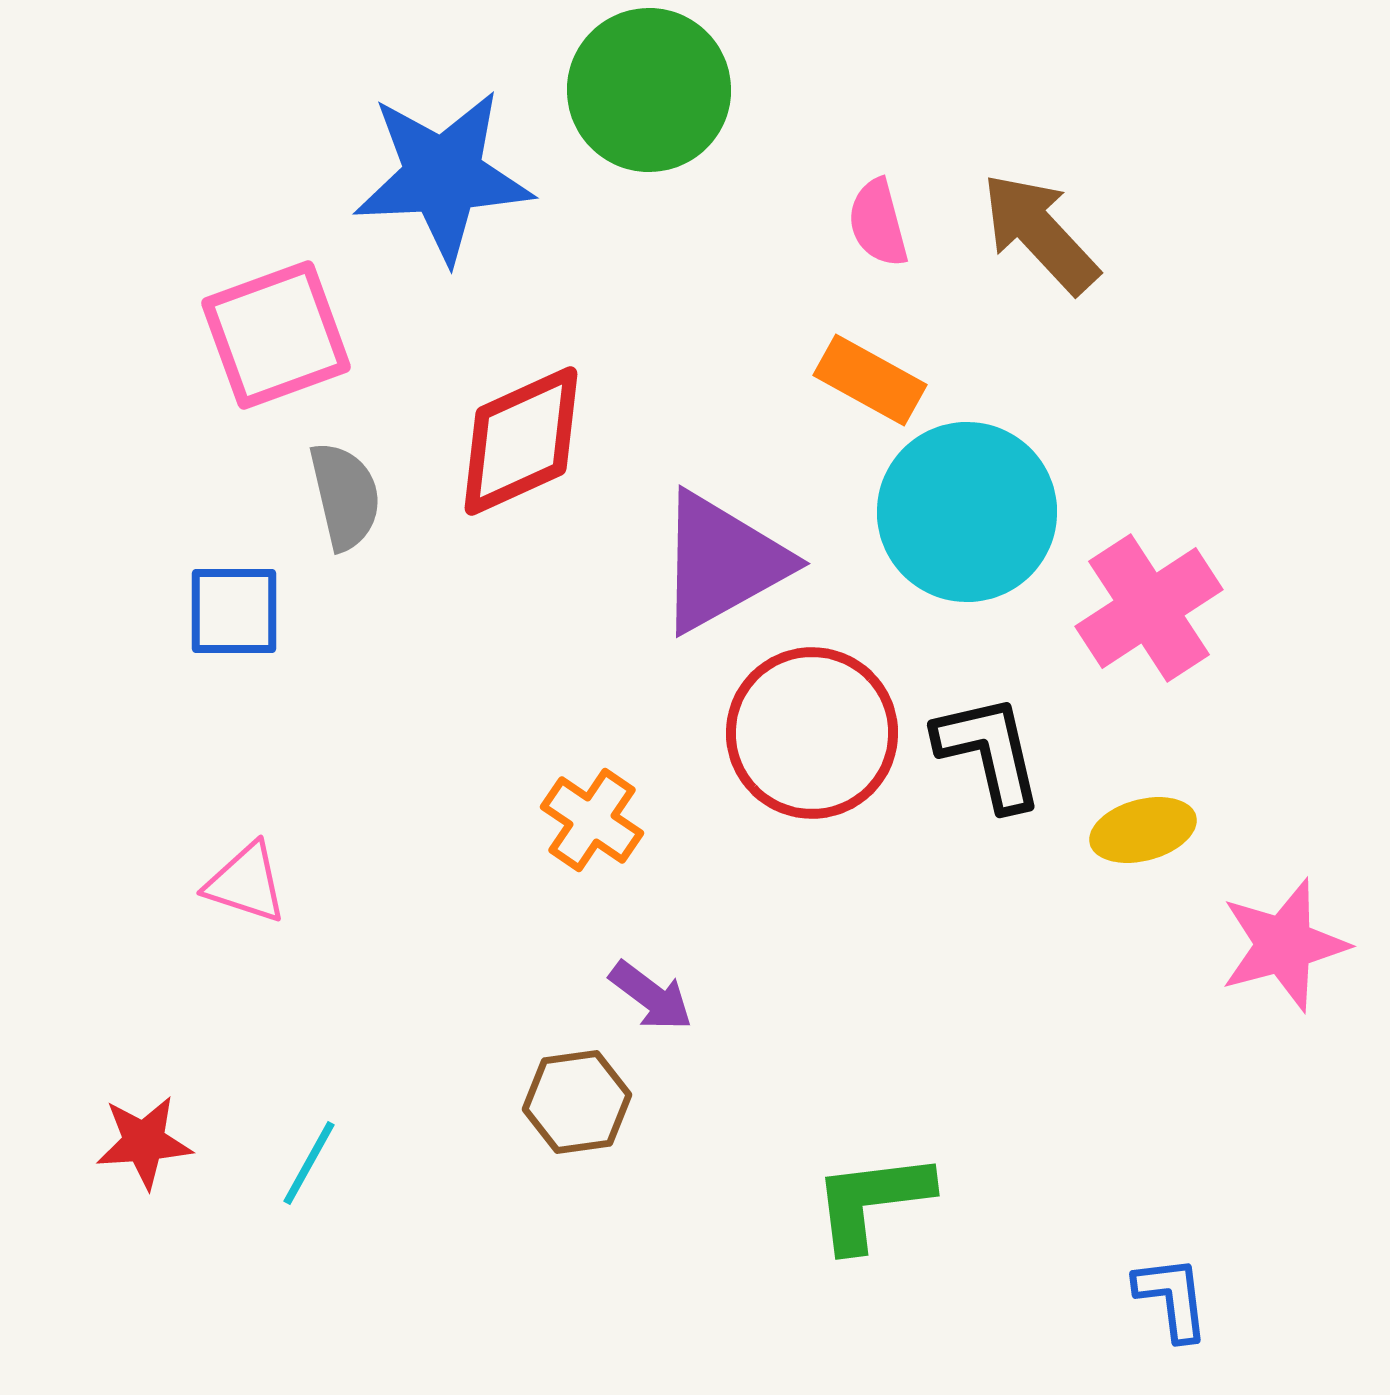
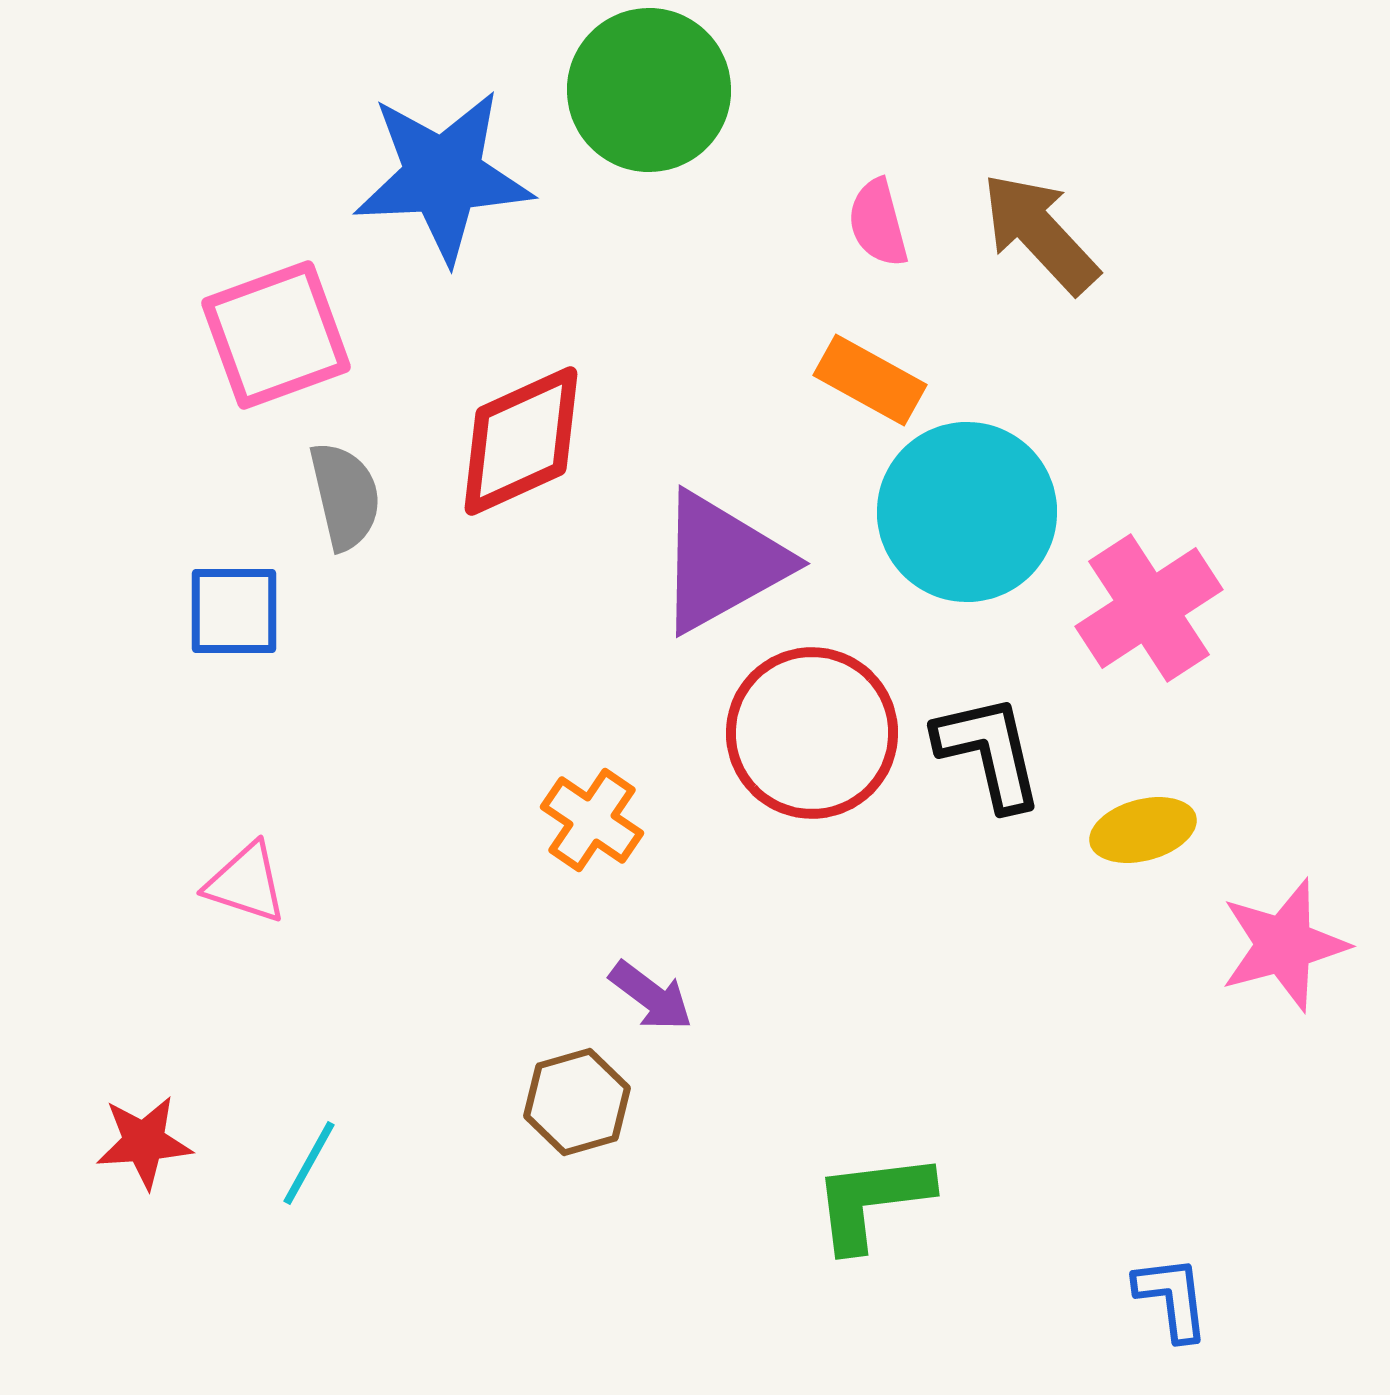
brown hexagon: rotated 8 degrees counterclockwise
